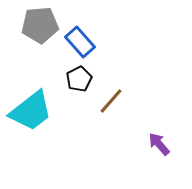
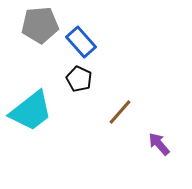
blue rectangle: moved 1 px right
black pentagon: rotated 20 degrees counterclockwise
brown line: moved 9 px right, 11 px down
